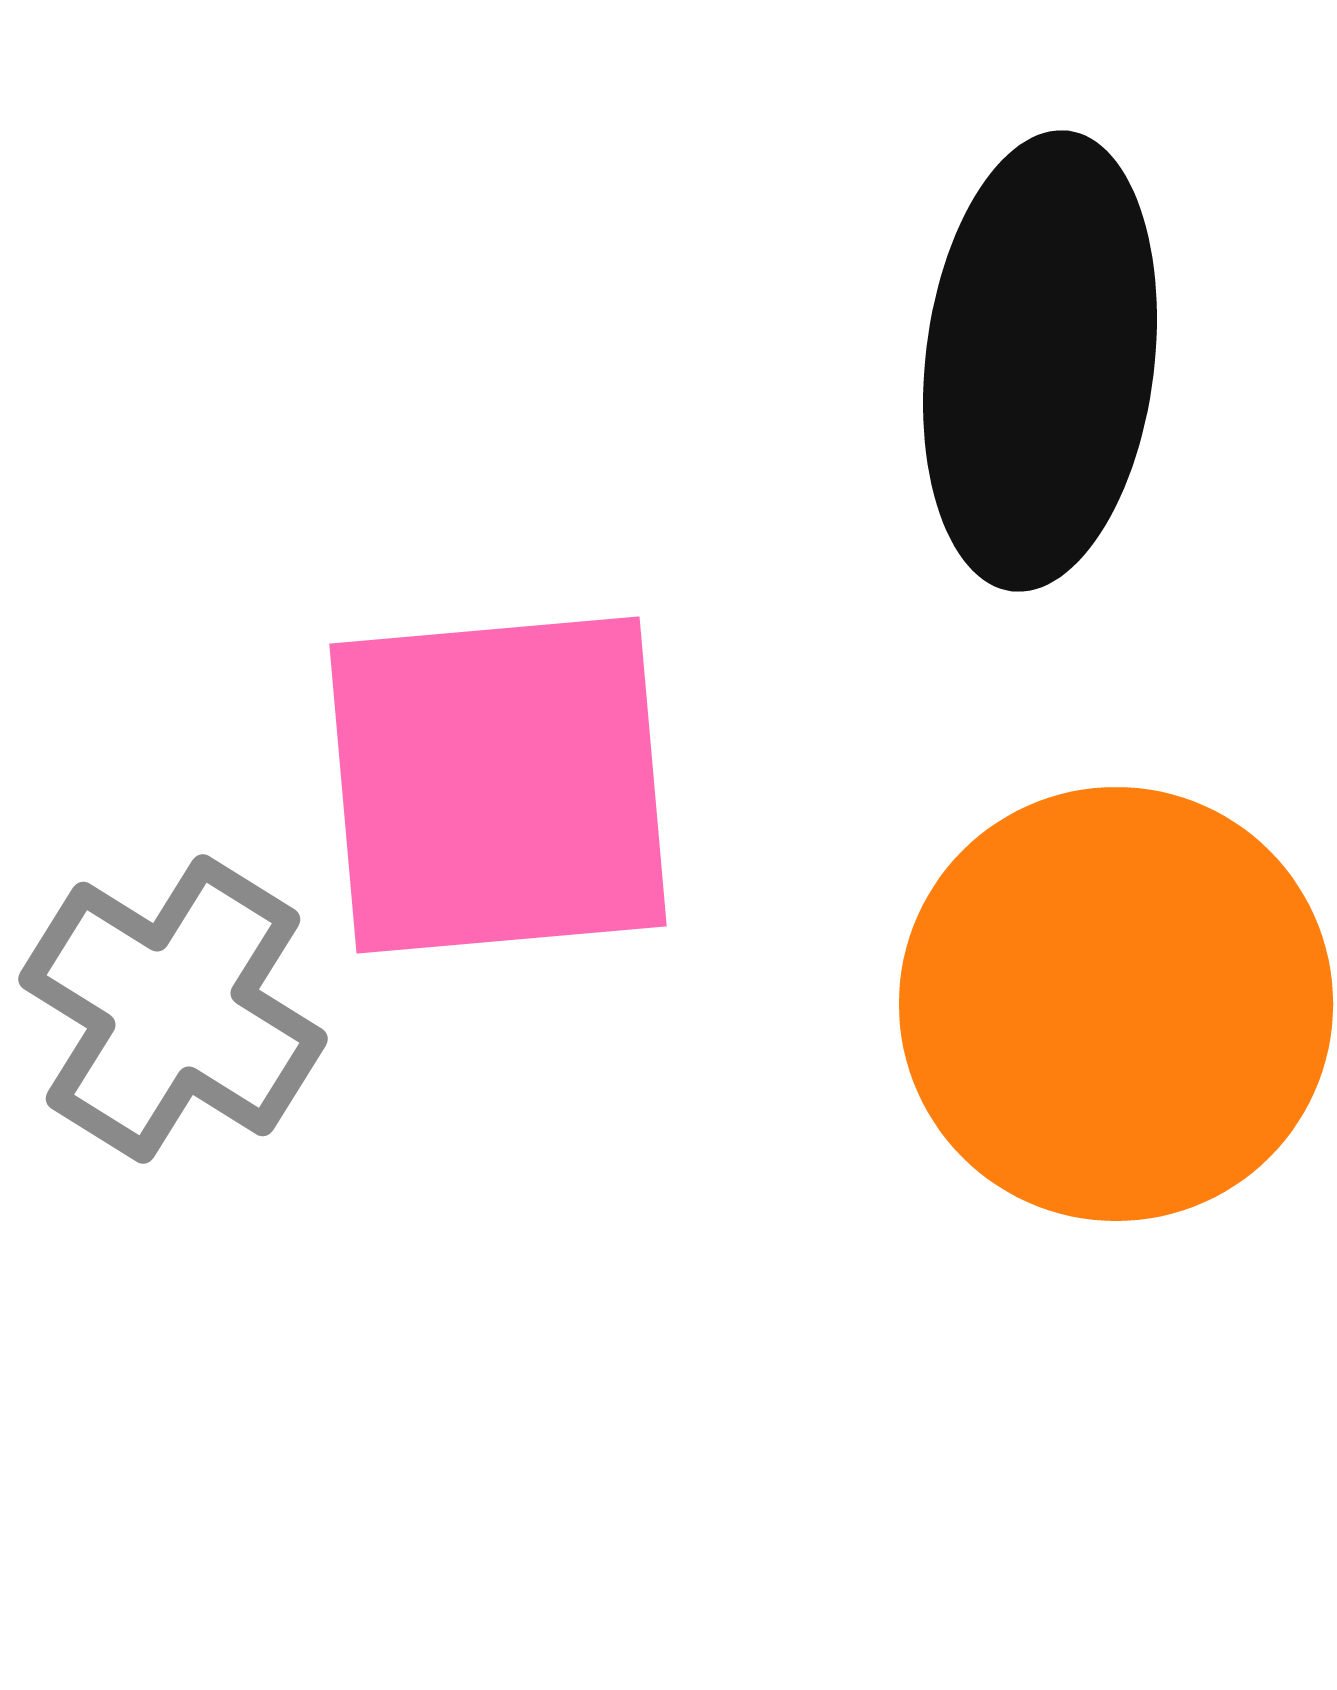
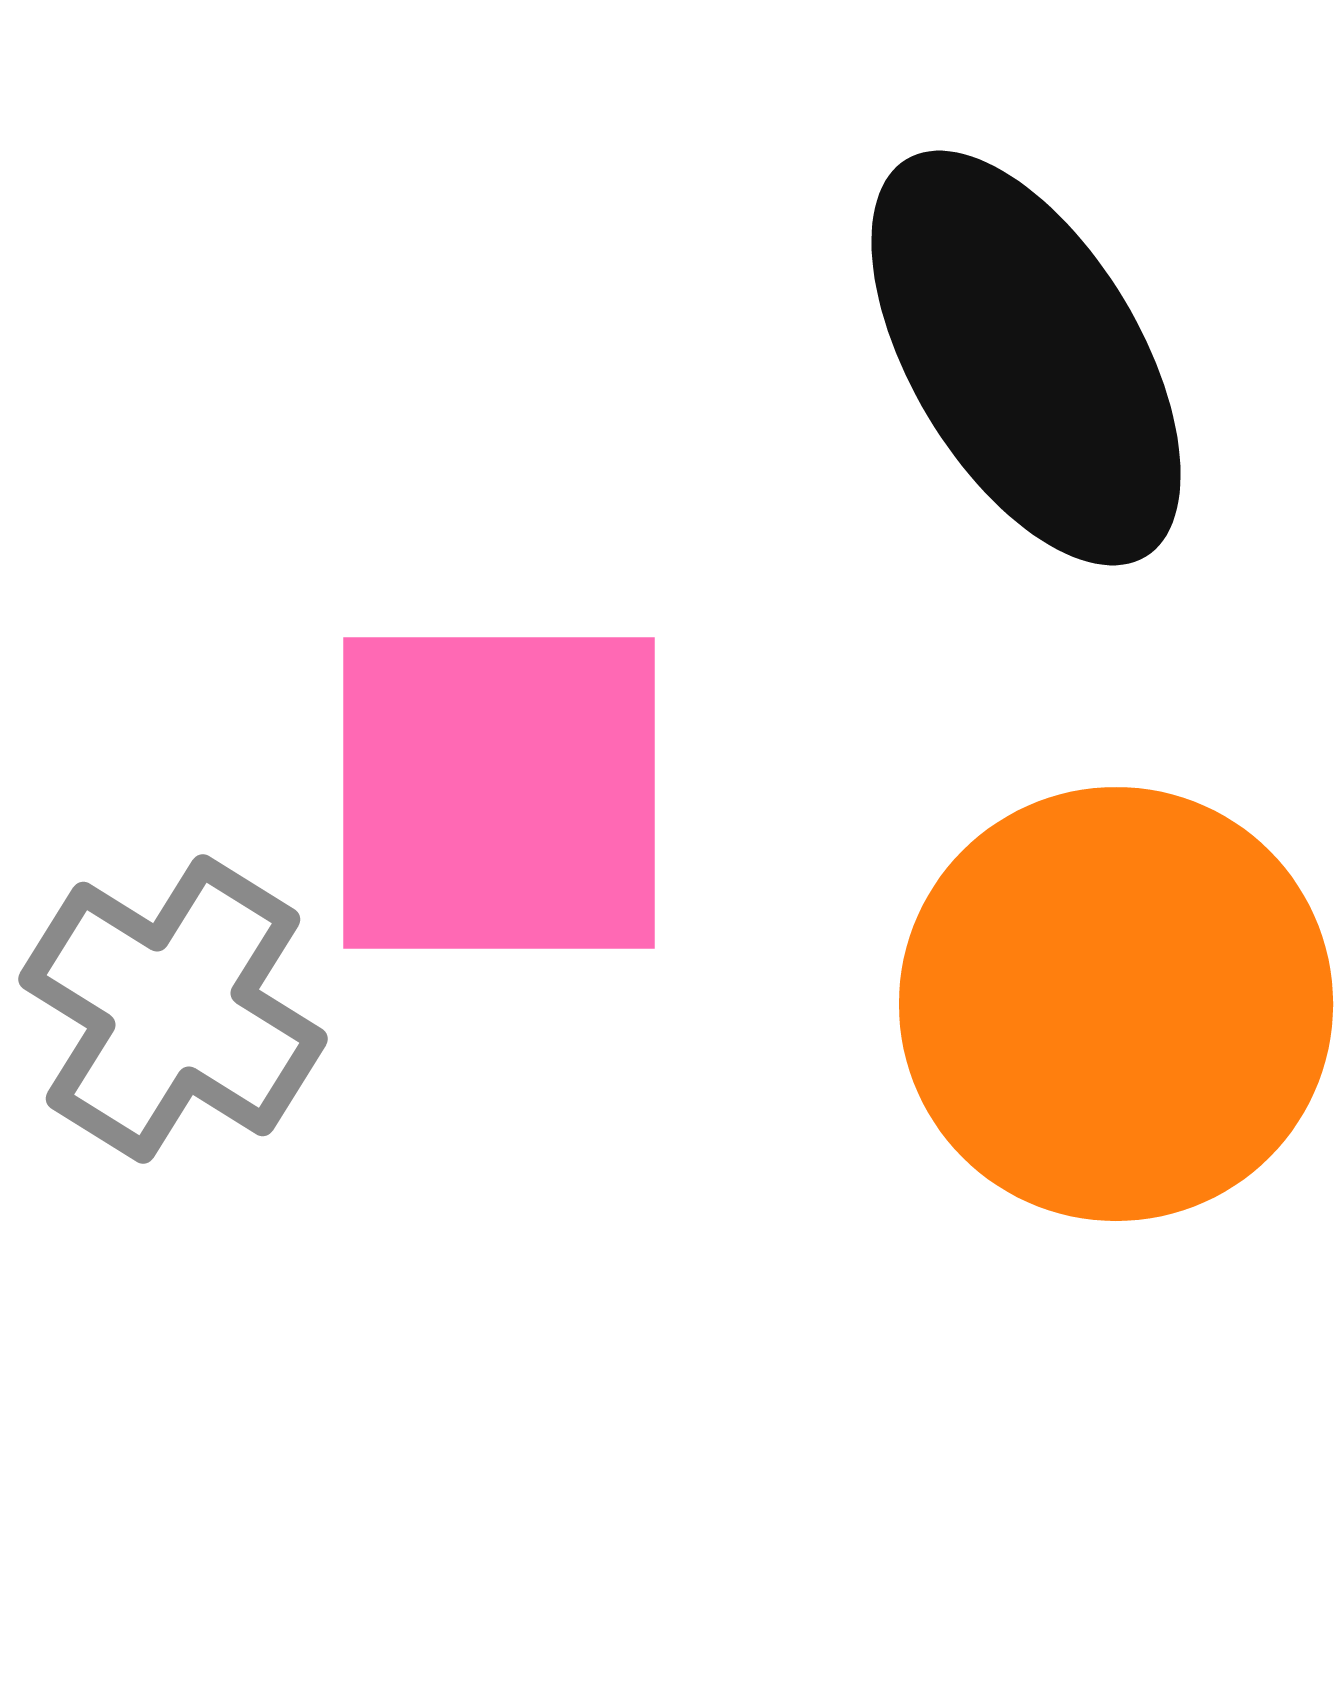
black ellipse: moved 14 px left, 3 px up; rotated 38 degrees counterclockwise
pink square: moved 1 px right, 8 px down; rotated 5 degrees clockwise
